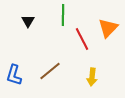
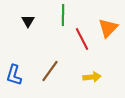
brown line: rotated 15 degrees counterclockwise
yellow arrow: rotated 102 degrees counterclockwise
